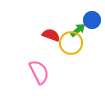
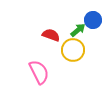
blue circle: moved 1 px right
yellow circle: moved 2 px right, 7 px down
